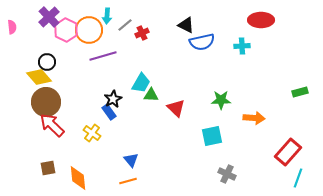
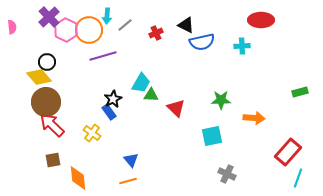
red cross: moved 14 px right
brown square: moved 5 px right, 8 px up
